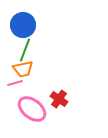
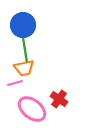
green line: rotated 30 degrees counterclockwise
orange trapezoid: moved 1 px right, 1 px up
